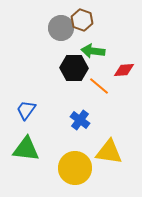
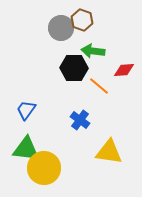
yellow circle: moved 31 px left
